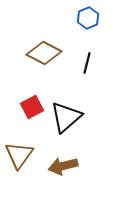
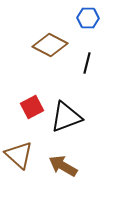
blue hexagon: rotated 25 degrees clockwise
brown diamond: moved 6 px right, 8 px up
black triangle: rotated 20 degrees clockwise
brown triangle: rotated 24 degrees counterclockwise
brown arrow: rotated 44 degrees clockwise
